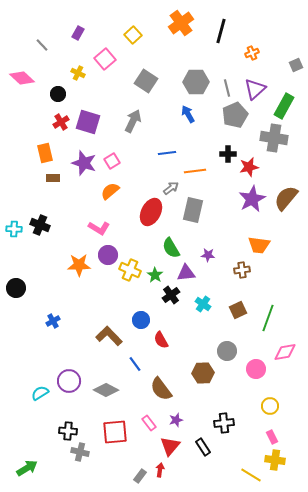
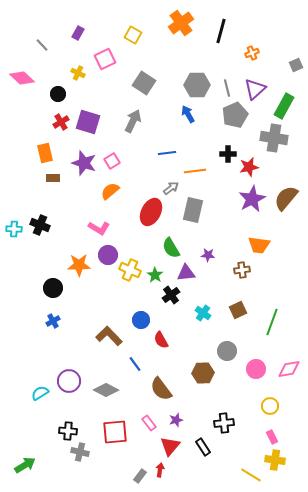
yellow square at (133, 35): rotated 18 degrees counterclockwise
pink square at (105, 59): rotated 15 degrees clockwise
gray square at (146, 81): moved 2 px left, 2 px down
gray hexagon at (196, 82): moved 1 px right, 3 px down
black circle at (16, 288): moved 37 px right
cyan cross at (203, 304): moved 9 px down
green line at (268, 318): moved 4 px right, 4 px down
pink diamond at (285, 352): moved 4 px right, 17 px down
green arrow at (27, 468): moved 2 px left, 3 px up
